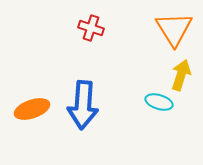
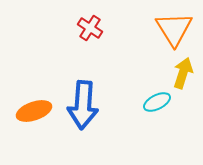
red cross: moved 1 px left; rotated 15 degrees clockwise
yellow arrow: moved 2 px right, 2 px up
cyan ellipse: moved 2 px left; rotated 44 degrees counterclockwise
orange ellipse: moved 2 px right, 2 px down
